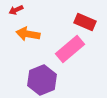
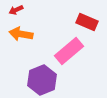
red rectangle: moved 2 px right
orange arrow: moved 7 px left
pink rectangle: moved 1 px left, 2 px down
